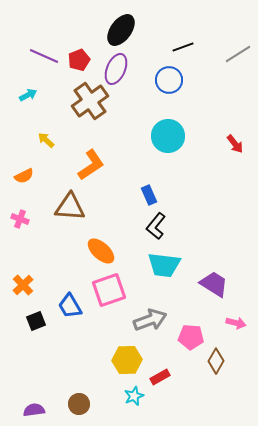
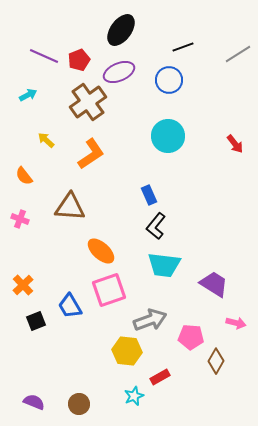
purple ellipse: moved 3 px right, 3 px down; rotated 44 degrees clockwise
brown cross: moved 2 px left, 1 px down
orange L-shape: moved 11 px up
orange semicircle: rotated 78 degrees clockwise
yellow hexagon: moved 9 px up; rotated 8 degrees clockwise
purple semicircle: moved 8 px up; rotated 30 degrees clockwise
